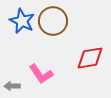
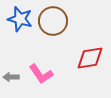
blue star: moved 2 px left, 2 px up; rotated 10 degrees counterclockwise
gray arrow: moved 1 px left, 9 px up
